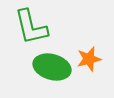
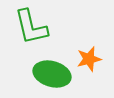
green ellipse: moved 7 px down
